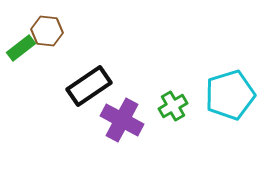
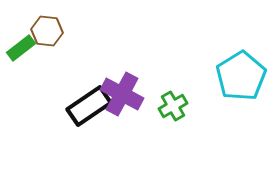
black rectangle: moved 20 px down
cyan pentagon: moved 11 px right, 19 px up; rotated 15 degrees counterclockwise
purple cross: moved 26 px up
